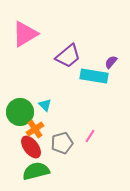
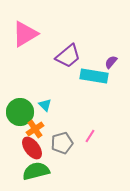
red ellipse: moved 1 px right, 1 px down
